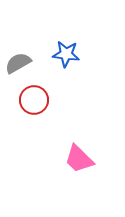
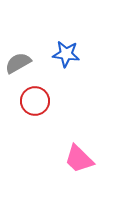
red circle: moved 1 px right, 1 px down
